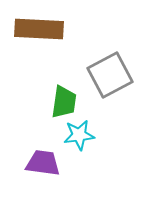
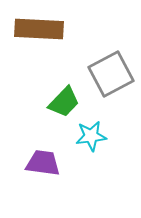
gray square: moved 1 px right, 1 px up
green trapezoid: rotated 36 degrees clockwise
cyan star: moved 12 px right, 1 px down
